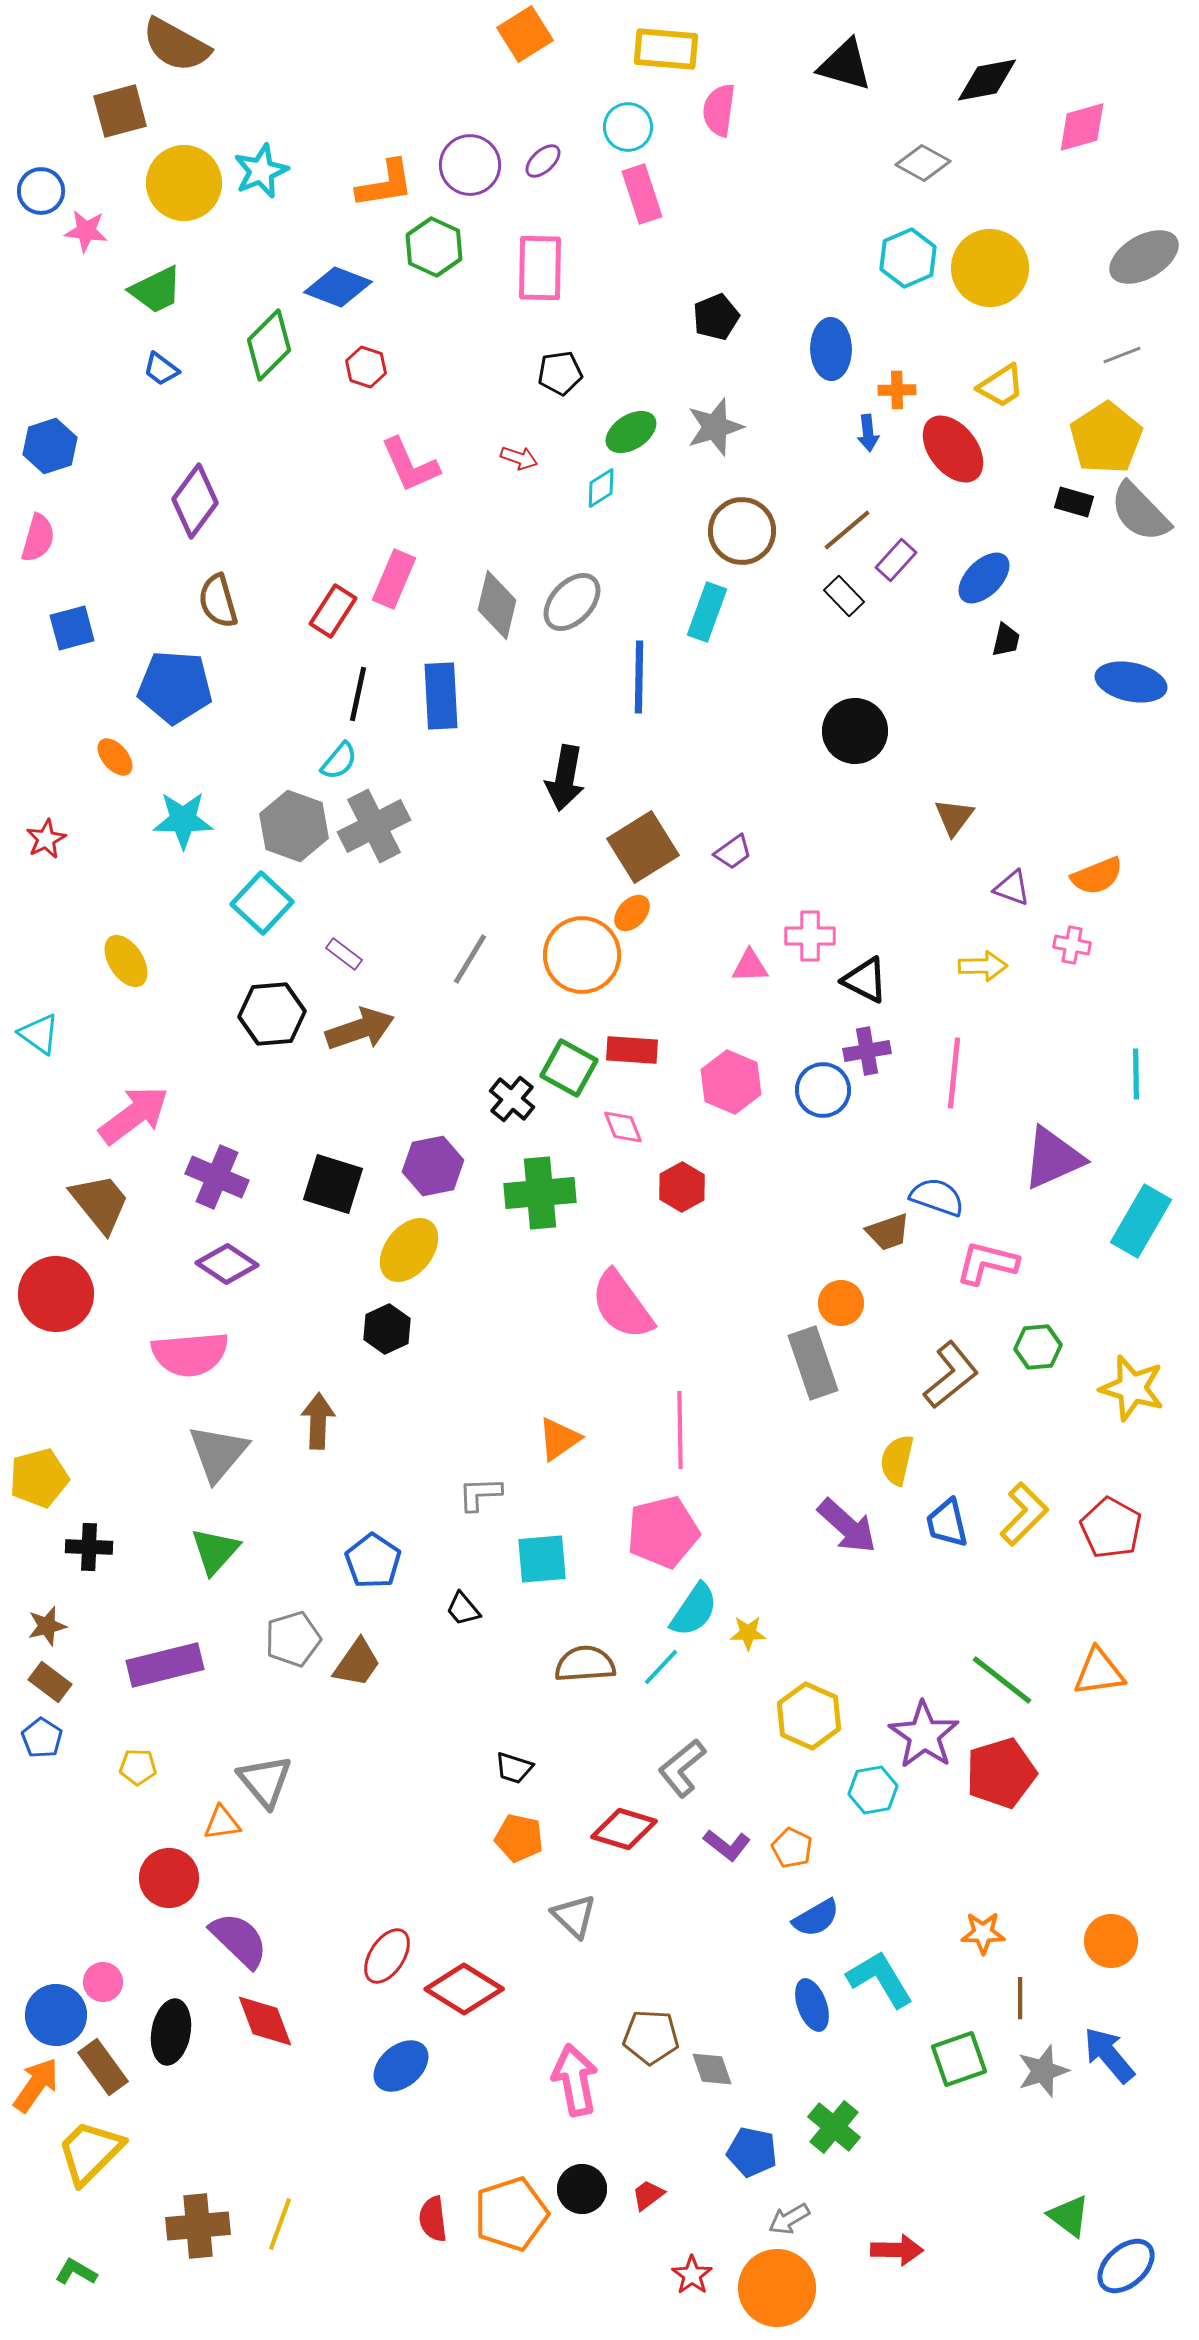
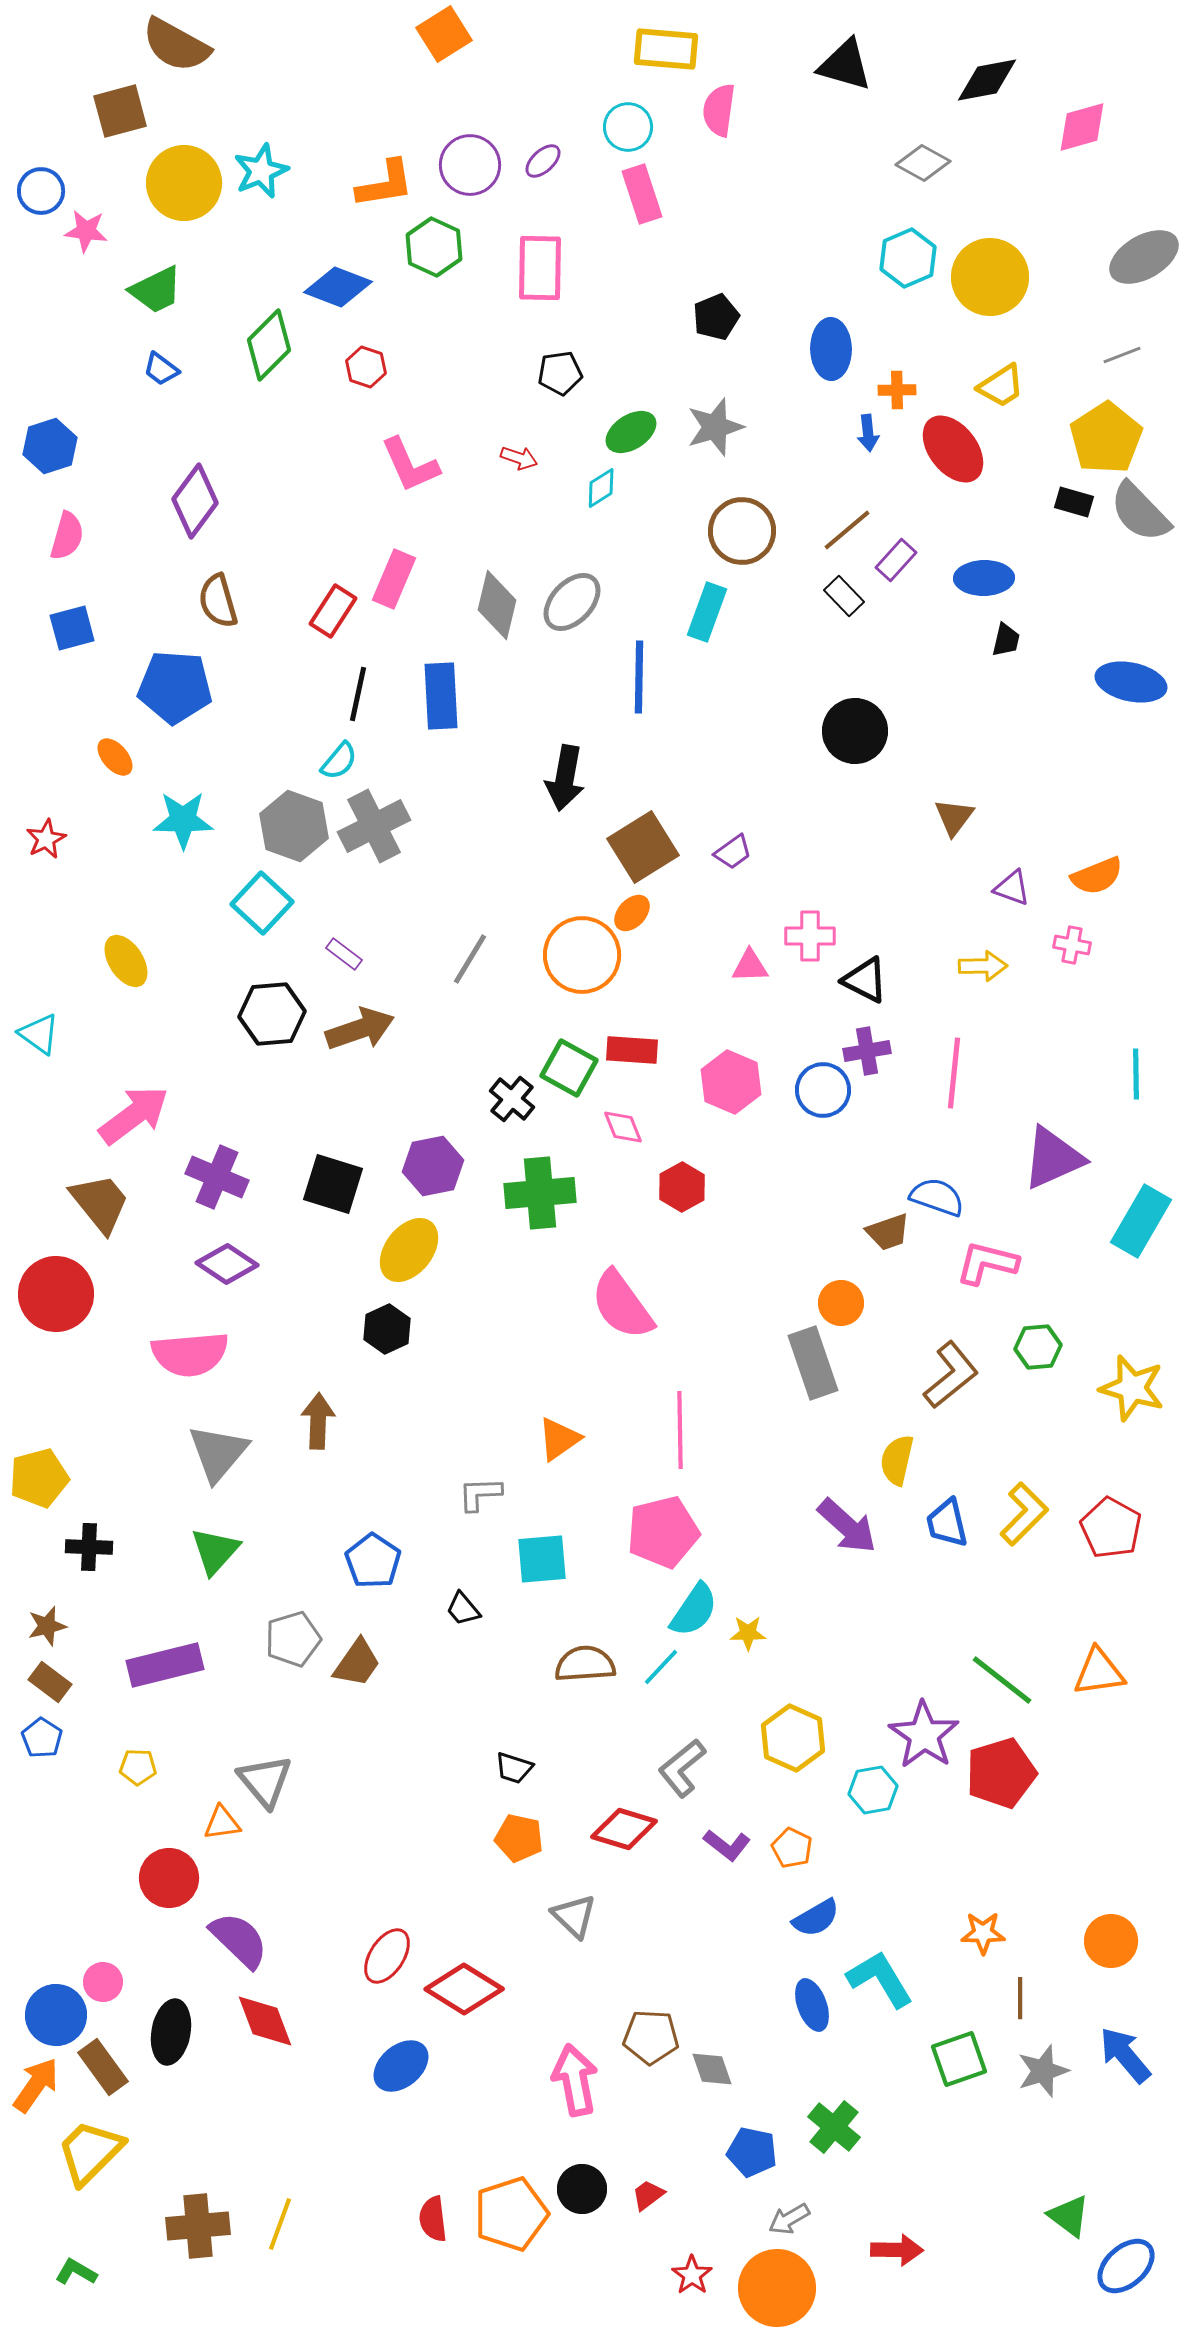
orange square at (525, 34): moved 81 px left
yellow circle at (990, 268): moved 9 px down
pink semicircle at (38, 538): moved 29 px right, 2 px up
blue ellipse at (984, 578): rotated 44 degrees clockwise
yellow hexagon at (809, 1716): moved 16 px left, 22 px down
blue arrow at (1109, 2055): moved 16 px right
